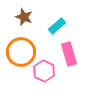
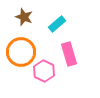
cyan rectangle: moved 2 px up
